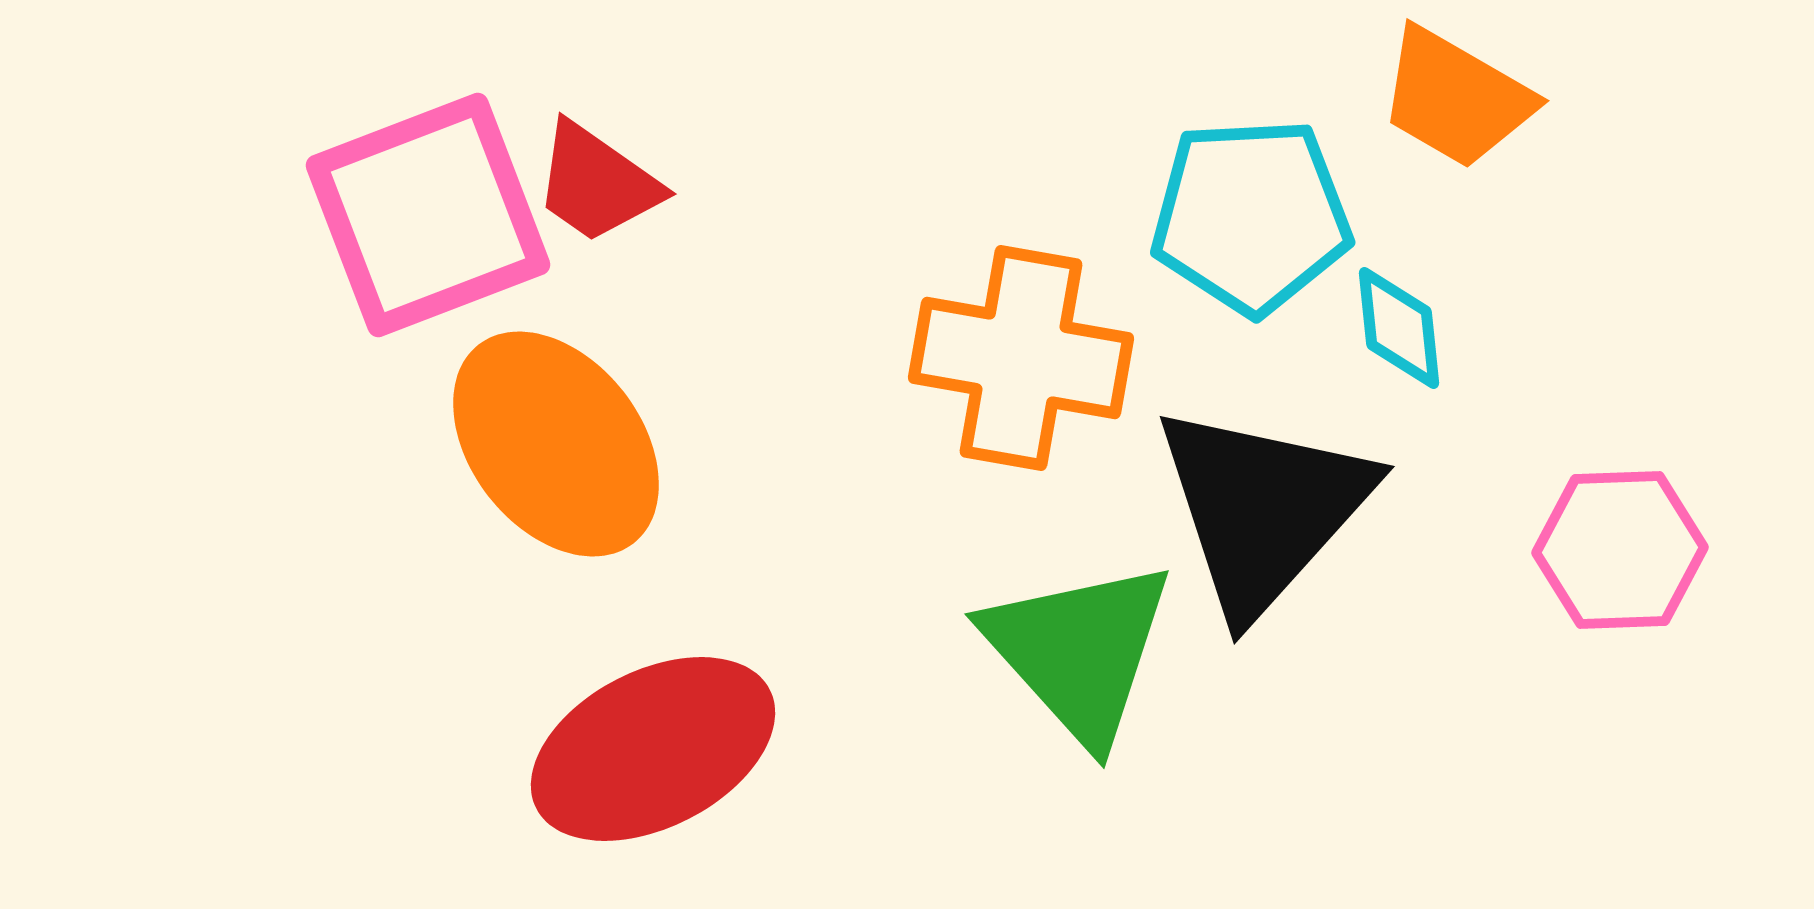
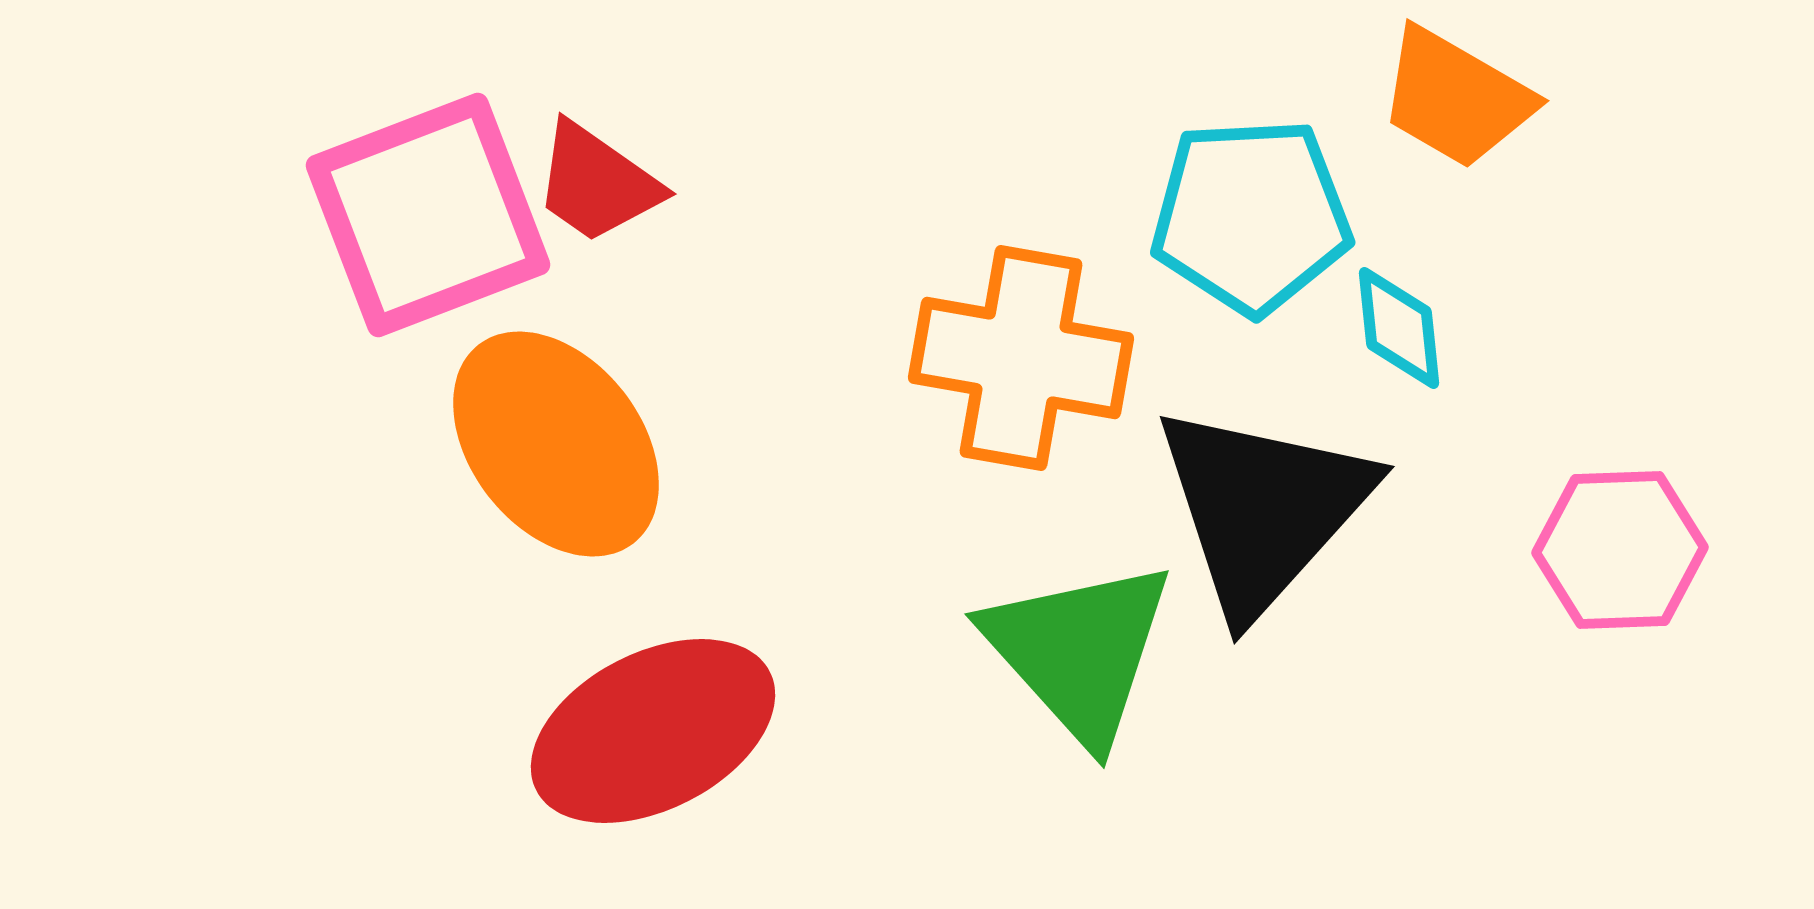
red ellipse: moved 18 px up
